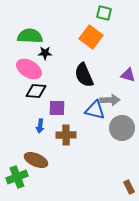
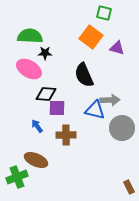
purple triangle: moved 11 px left, 27 px up
black diamond: moved 10 px right, 3 px down
blue arrow: moved 3 px left; rotated 136 degrees clockwise
